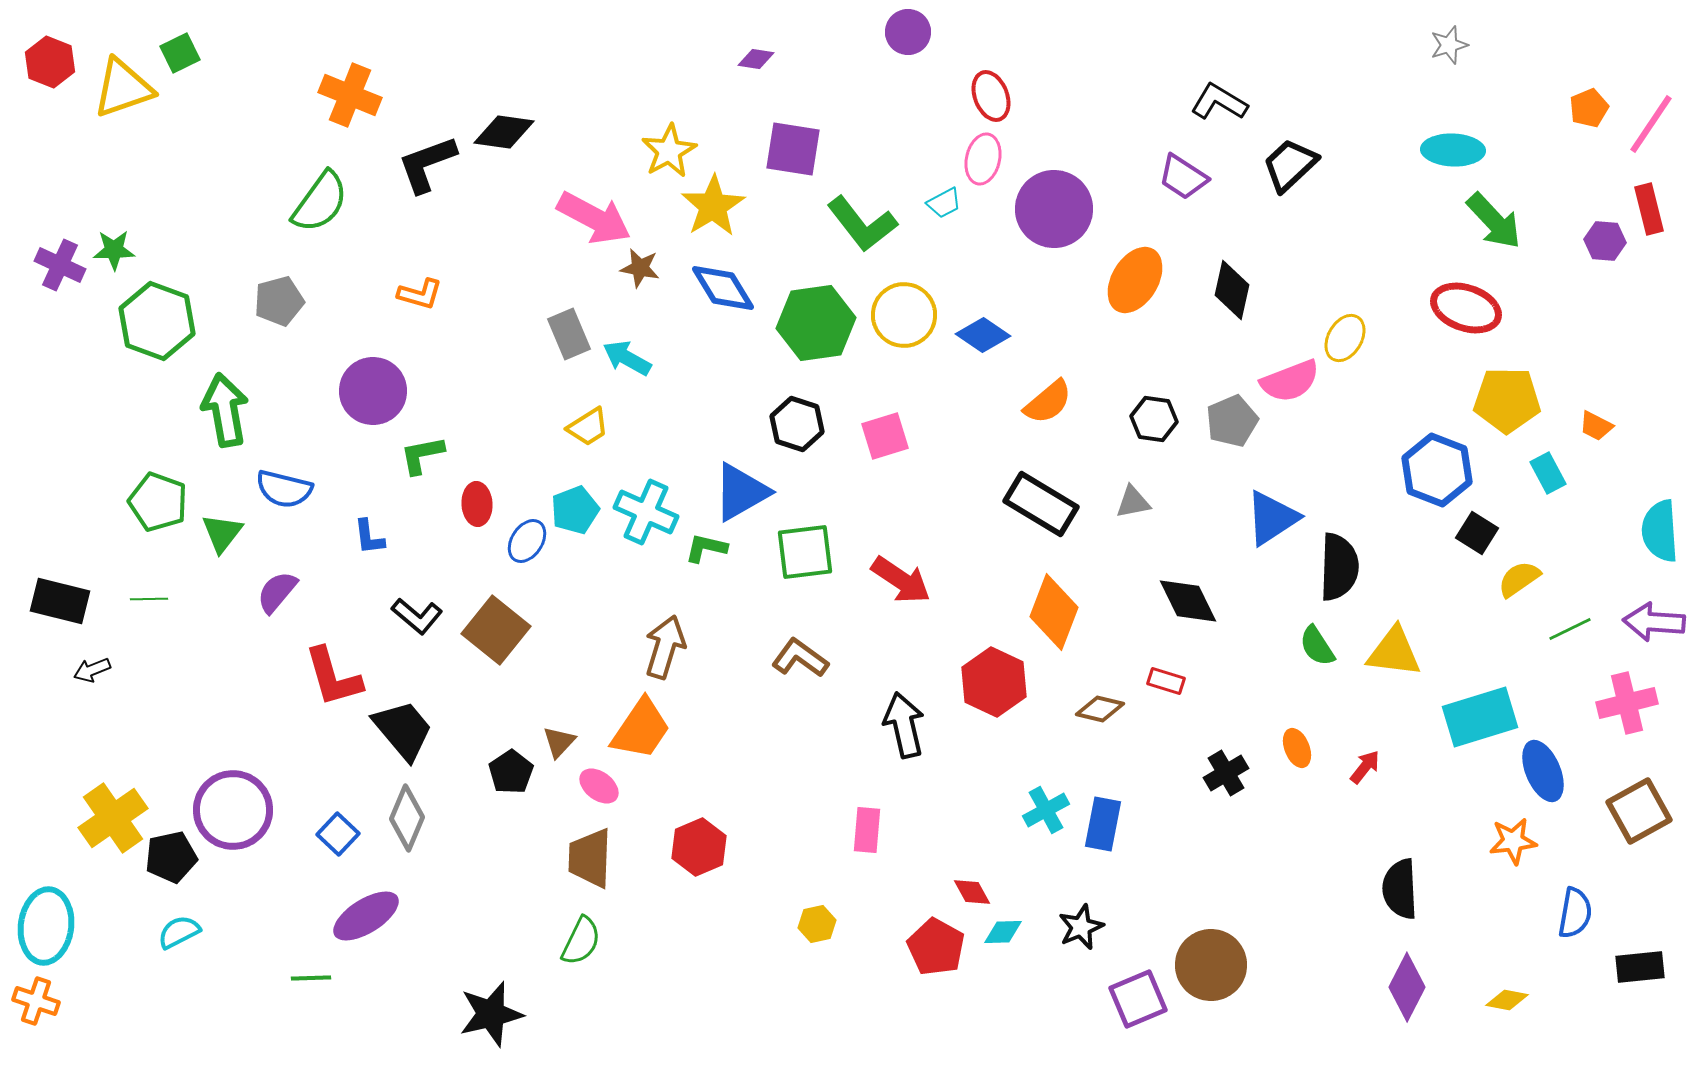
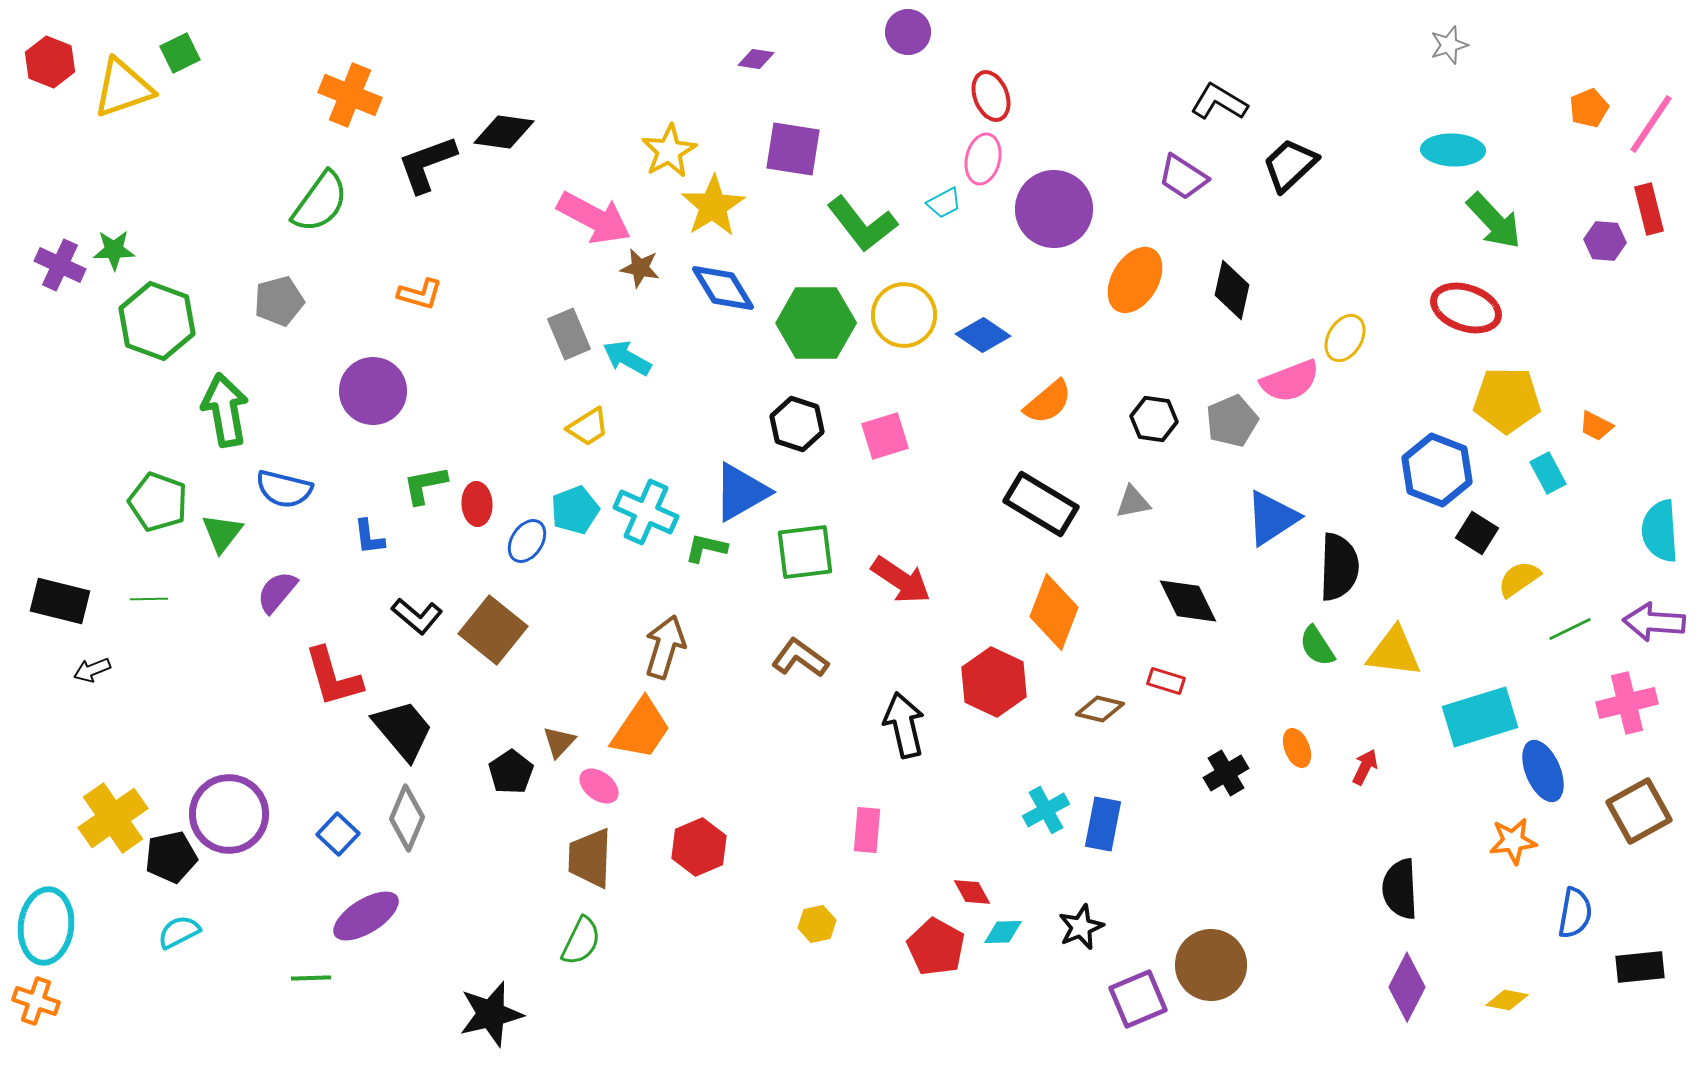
green hexagon at (816, 323): rotated 8 degrees clockwise
green L-shape at (422, 455): moved 3 px right, 30 px down
brown square at (496, 630): moved 3 px left
red arrow at (1365, 767): rotated 12 degrees counterclockwise
purple circle at (233, 810): moved 4 px left, 4 px down
